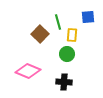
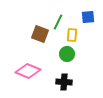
green line: rotated 42 degrees clockwise
brown square: rotated 24 degrees counterclockwise
